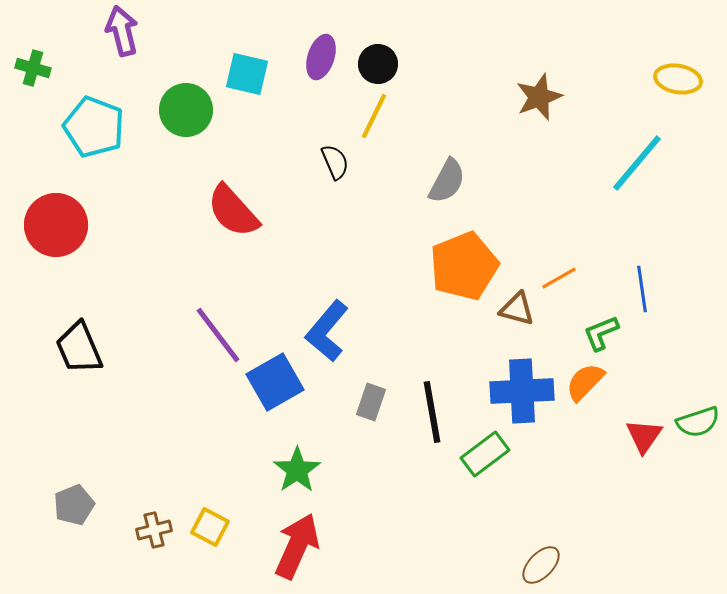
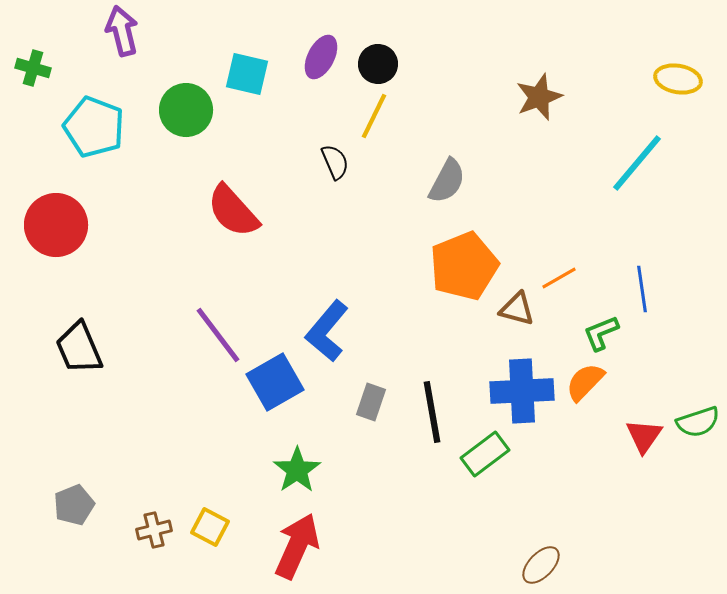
purple ellipse: rotated 9 degrees clockwise
